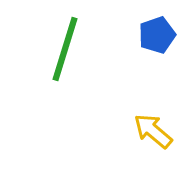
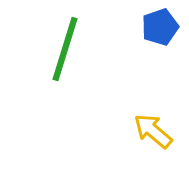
blue pentagon: moved 3 px right, 8 px up
